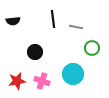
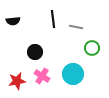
pink cross: moved 5 px up; rotated 14 degrees clockwise
